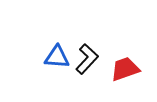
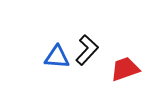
black L-shape: moved 9 px up
